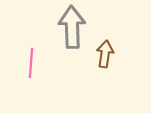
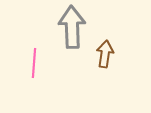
pink line: moved 3 px right
